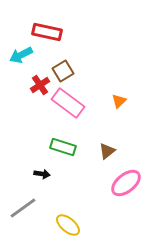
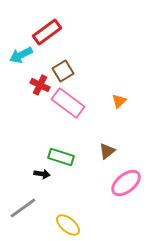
red rectangle: rotated 48 degrees counterclockwise
red cross: rotated 30 degrees counterclockwise
green rectangle: moved 2 px left, 10 px down
